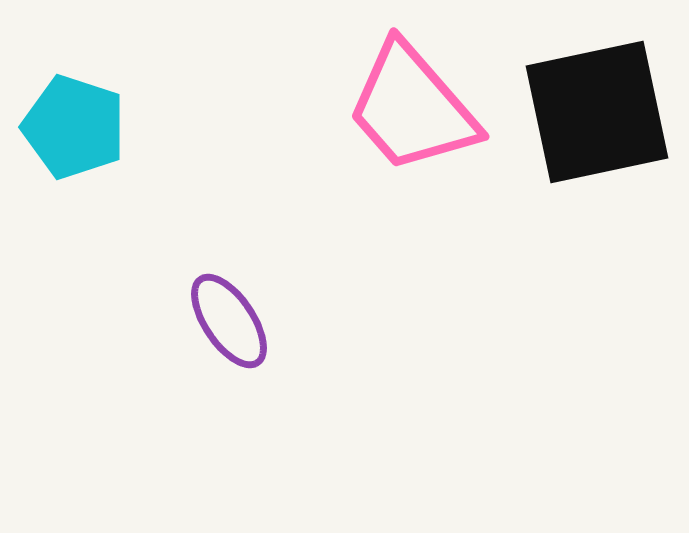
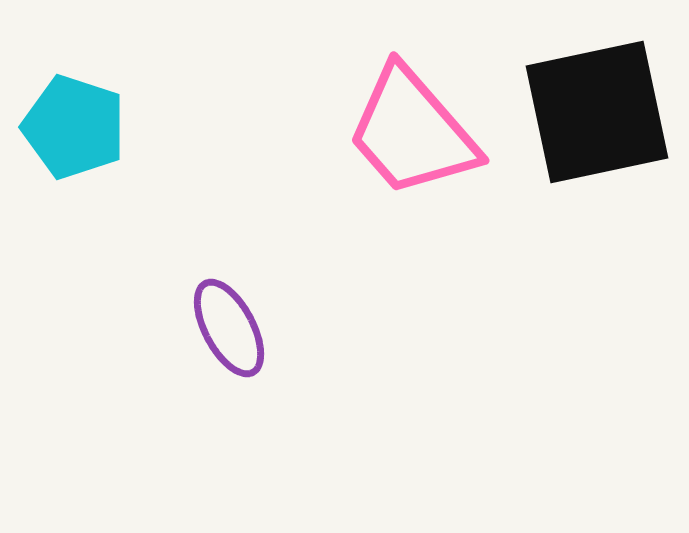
pink trapezoid: moved 24 px down
purple ellipse: moved 7 px down; rotated 6 degrees clockwise
